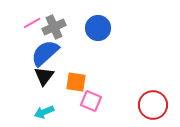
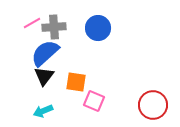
gray cross: rotated 20 degrees clockwise
pink square: moved 3 px right
cyan arrow: moved 1 px left, 1 px up
